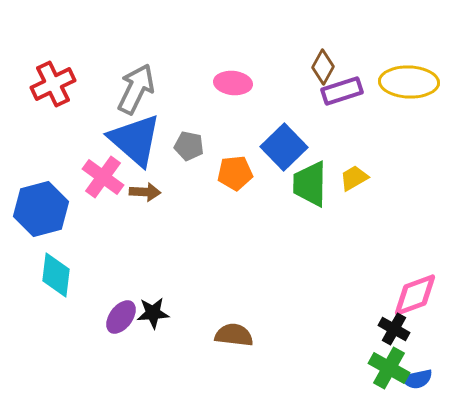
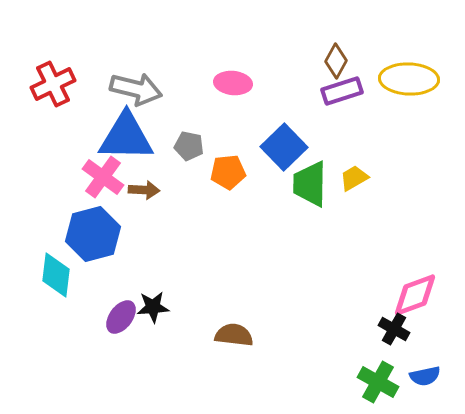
brown diamond: moved 13 px right, 6 px up
yellow ellipse: moved 3 px up
gray arrow: rotated 78 degrees clockwise
blue triangle: moved 9 px left, 3 px up; rotated 40 degrees counterclockwise
orange pentagon: moved 7 px left, 1 px up
brown arrow: moved 1 px left, 2 px up
blue hexagon: moved 52 px right, 25 px down
black star: moved 6 px up
green cross: moved 11 px left, 14 px down
blue semicircle: moved 8 px right, 3 px up
